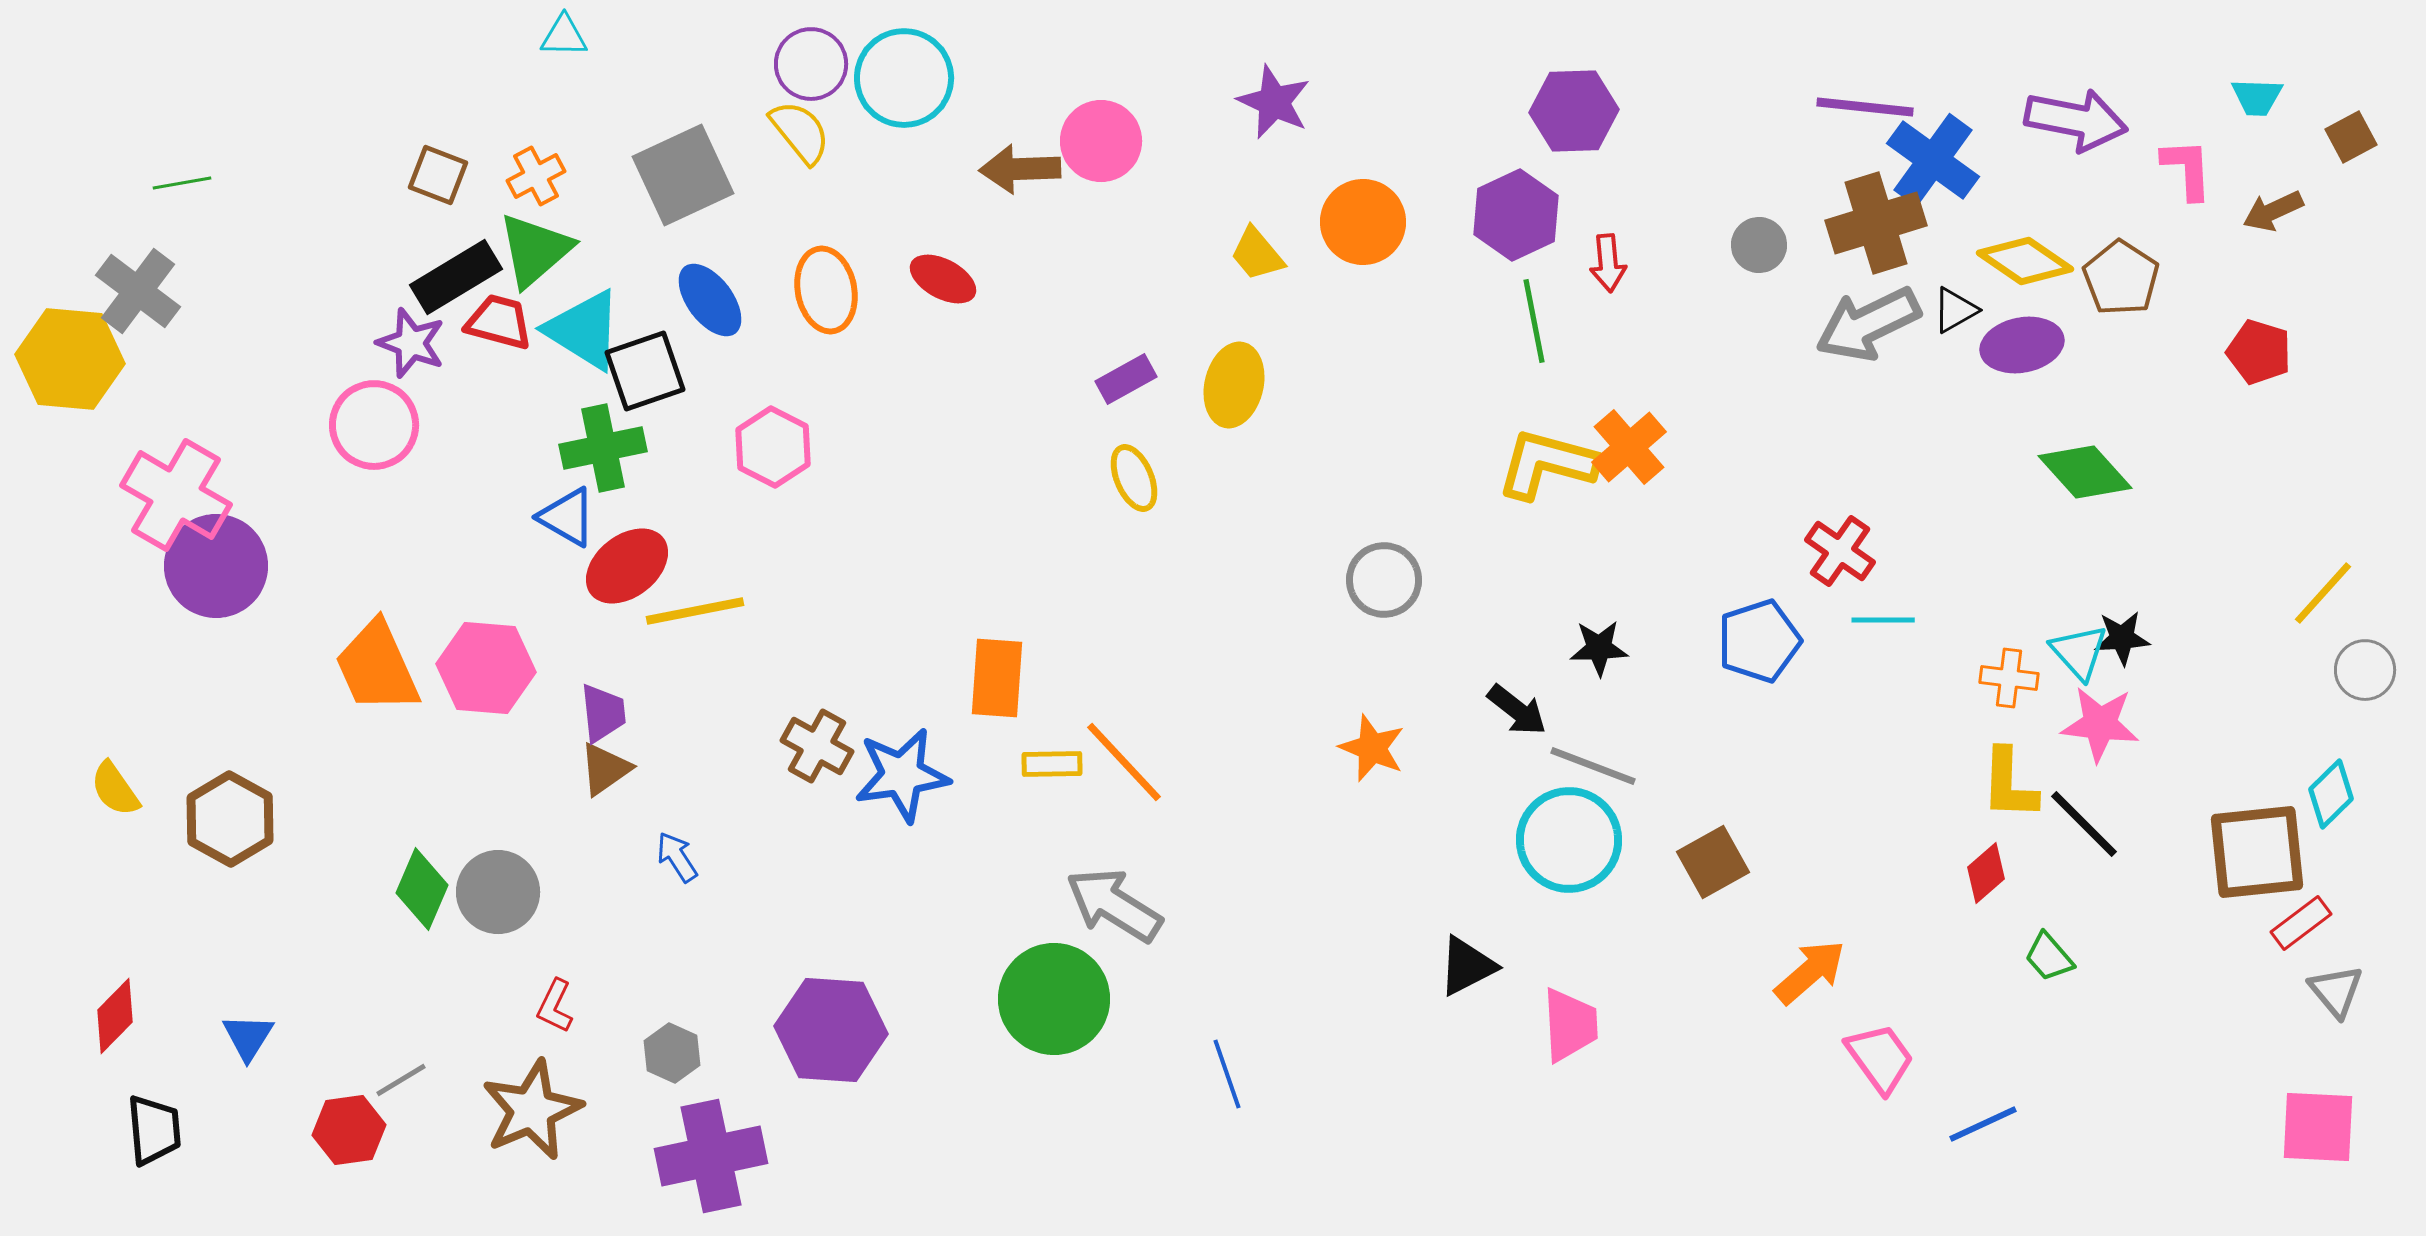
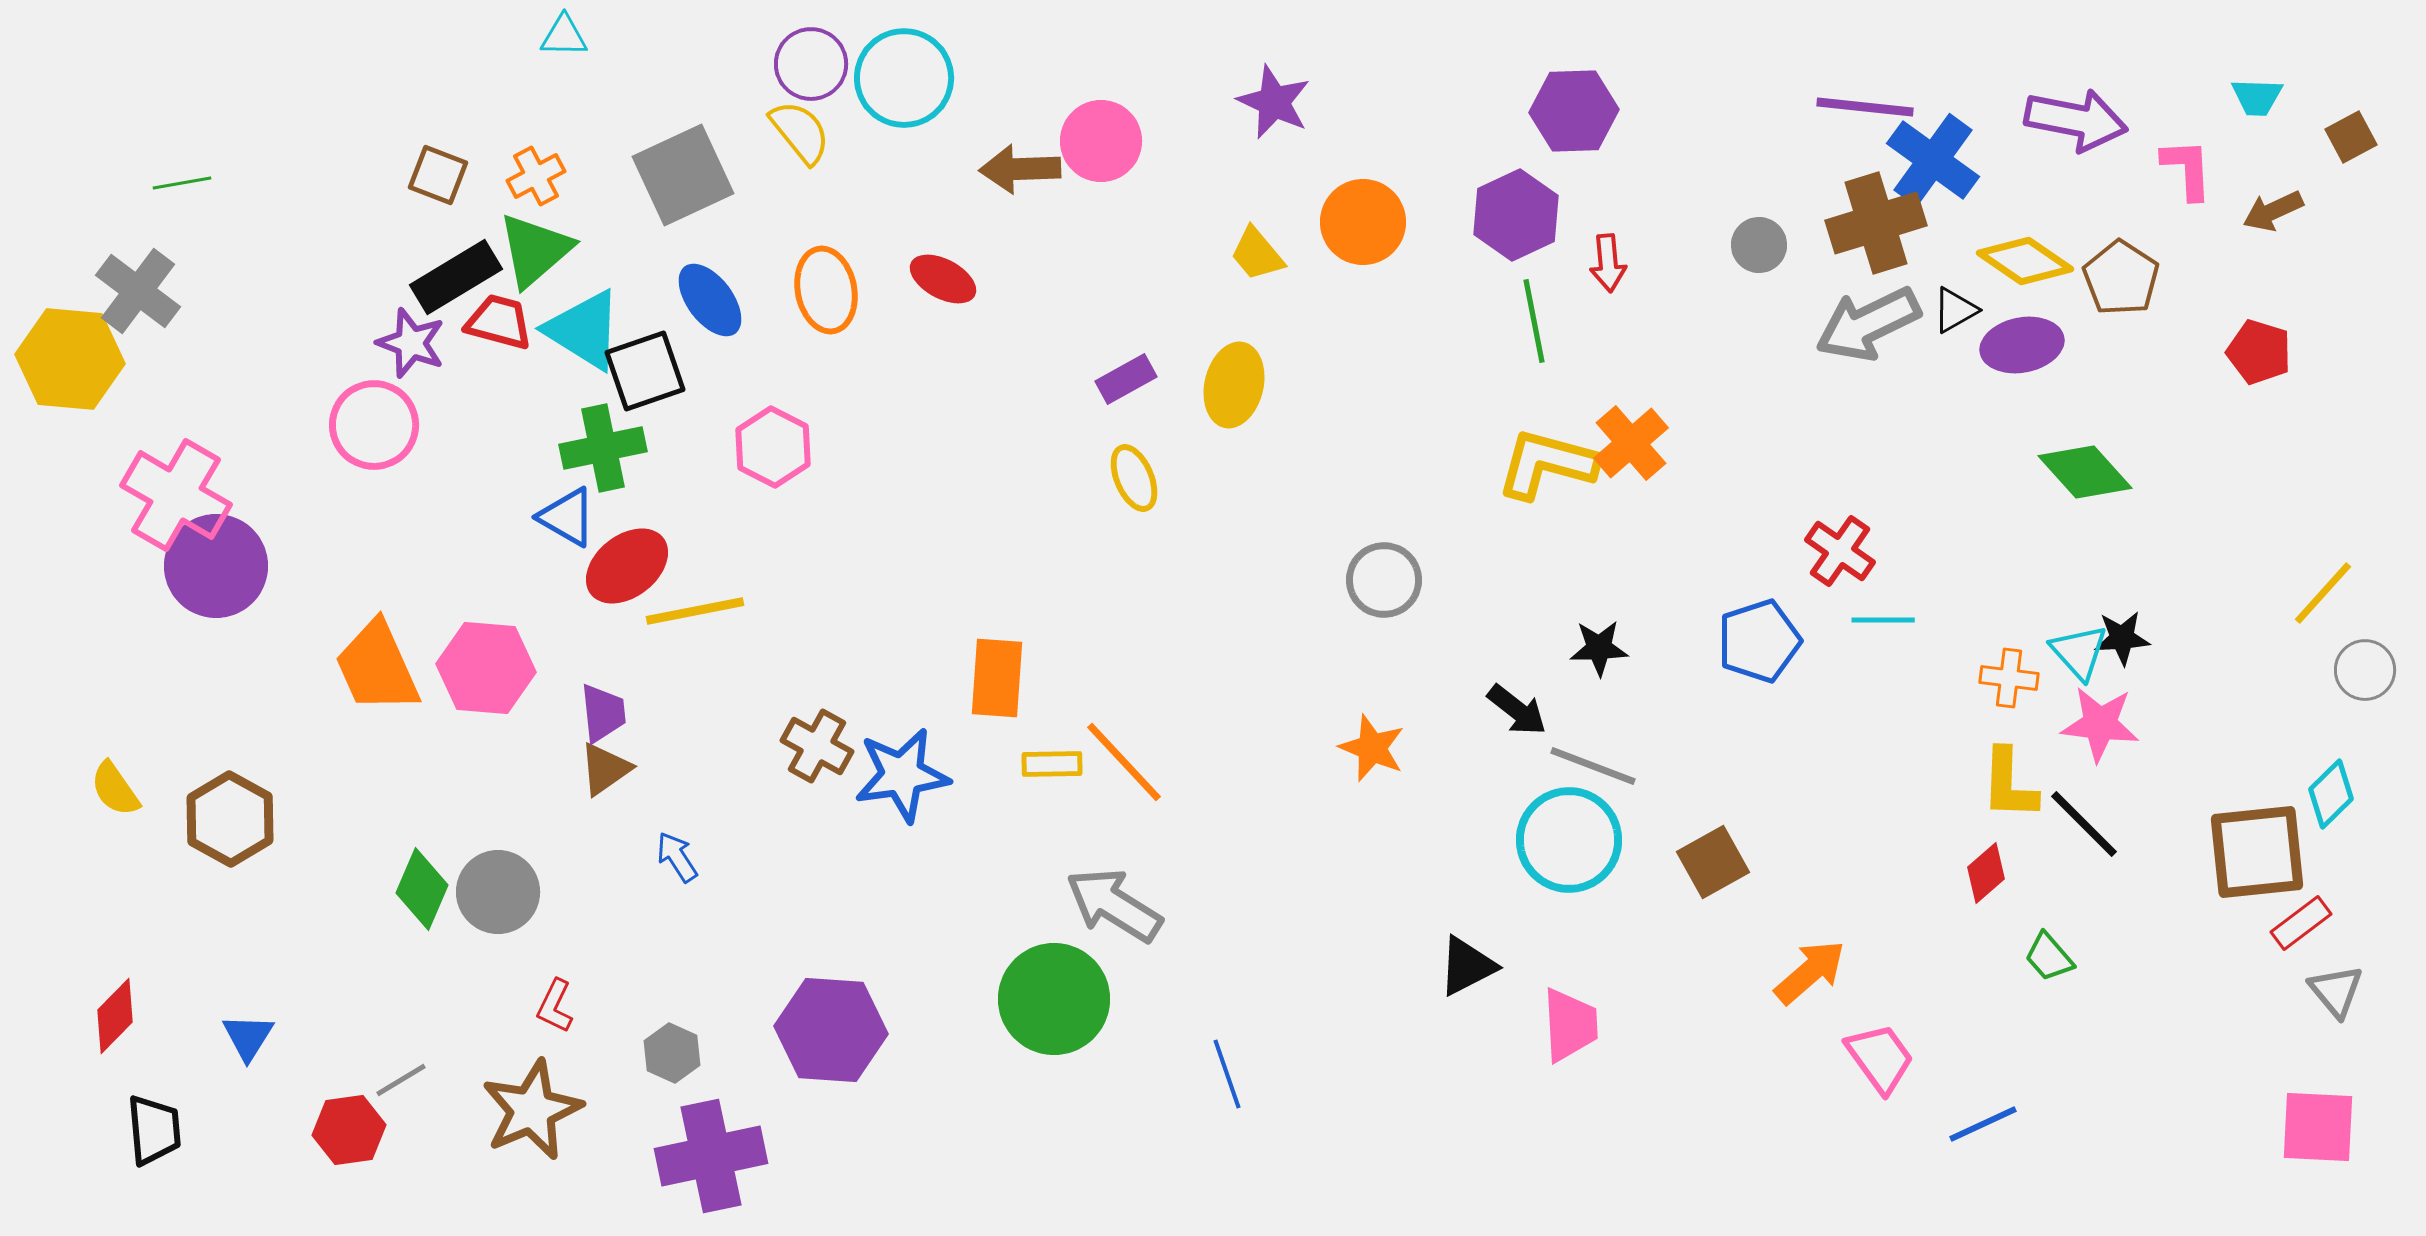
orange cross at (1629, 447): moved 2 px right, 4 px up
